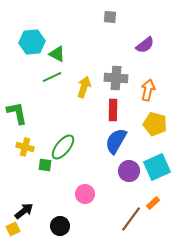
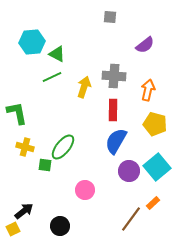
gray cross: moved 2 px left, 2 px up
cyan square: rotated 16 degrees counterclockwise
pink circle: moved 4 px up
